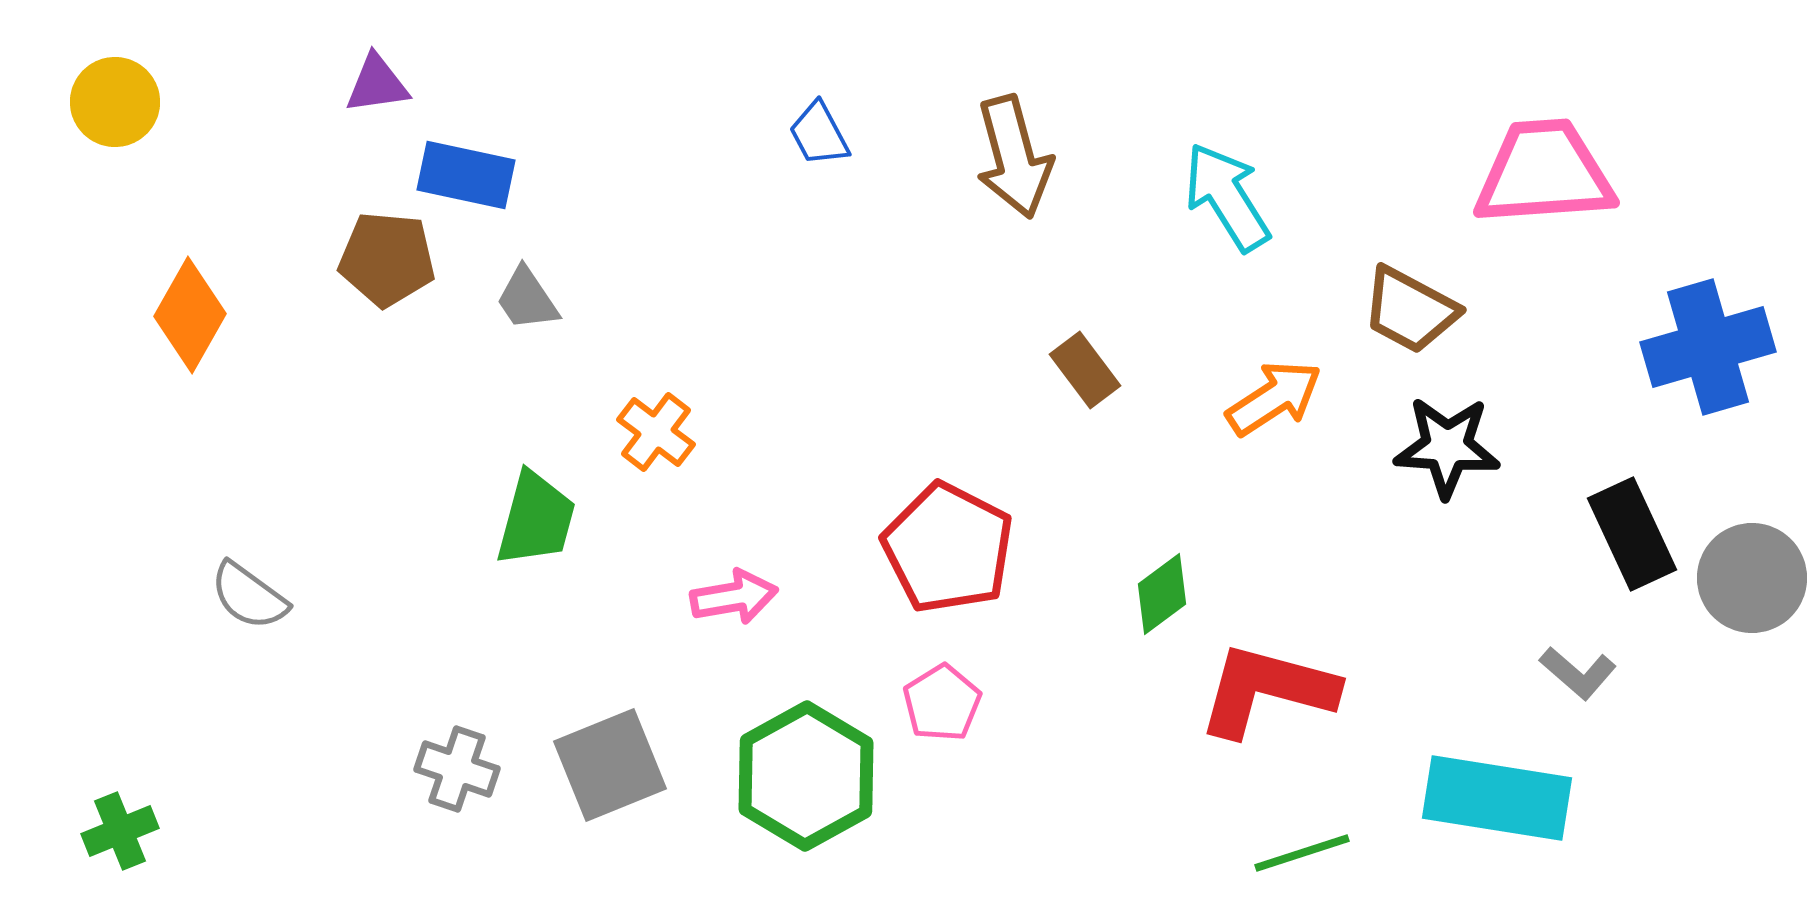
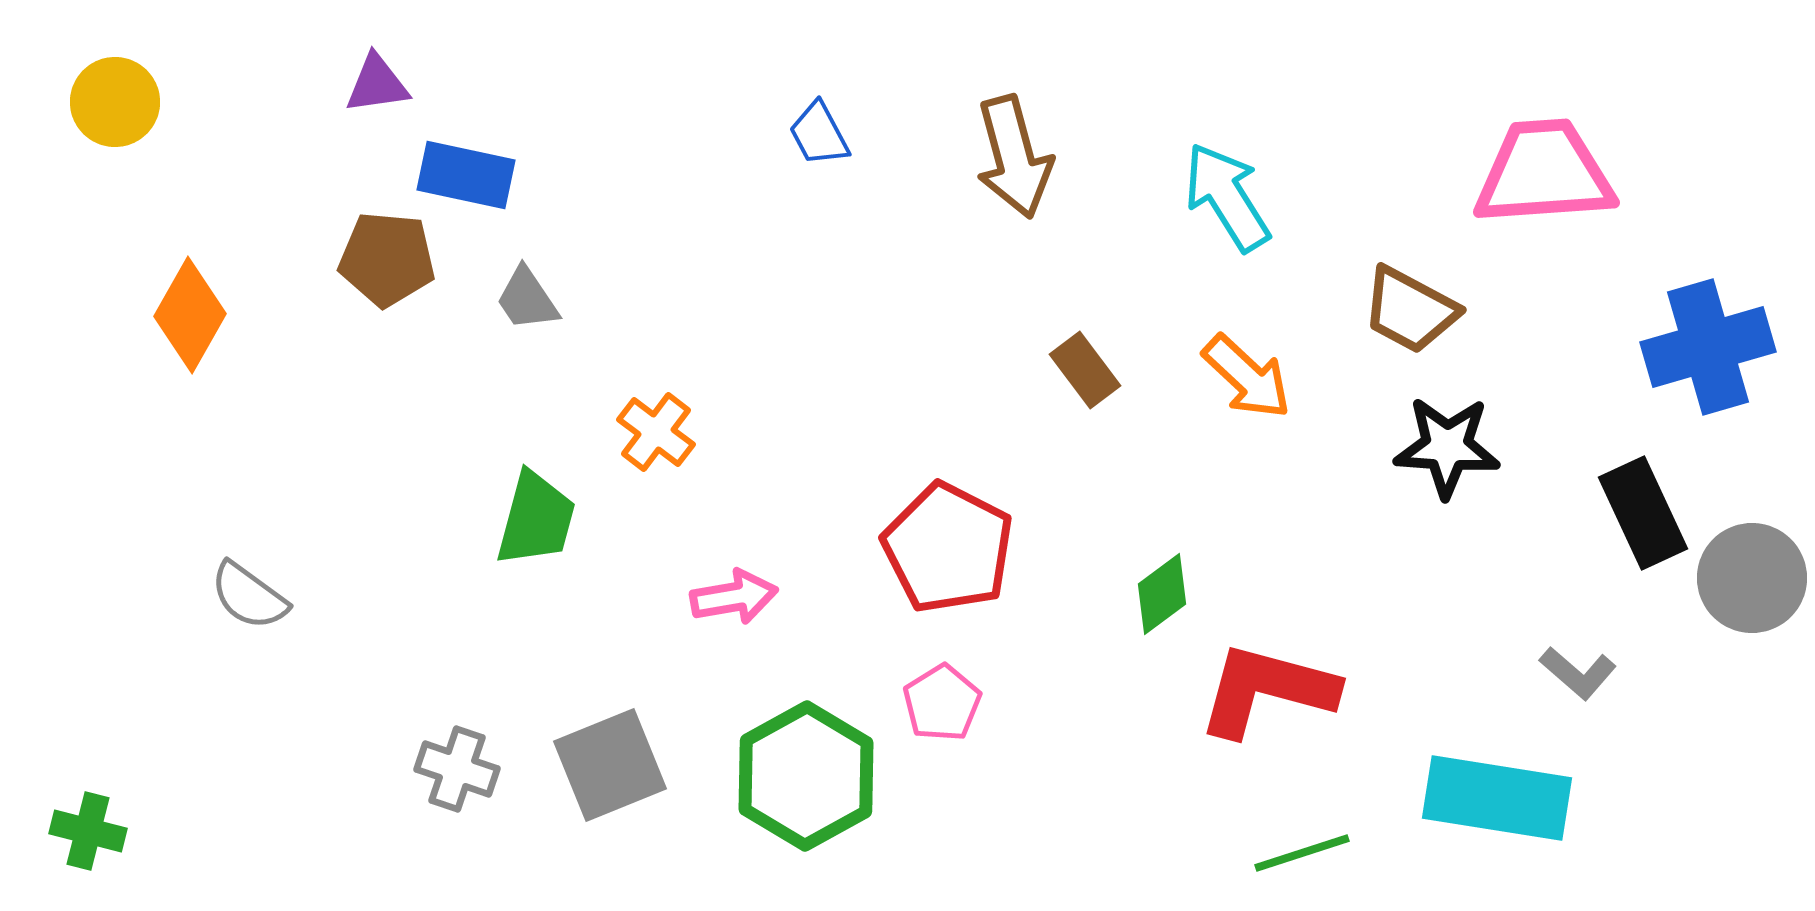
orange arrow: moved 27 px left, 21 px up; rotated 76 degrees clockwise
black rectangle: moved 11 px right, 21 px up
green cross: moved 32 px left; rotated 36 degrees clockwise
